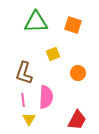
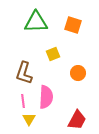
pink line: moved 1 px down
